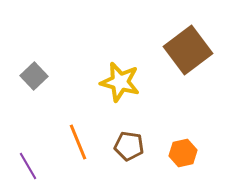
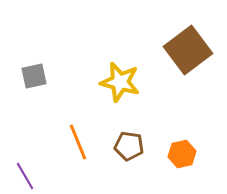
gray square: rotated 32 degrees clockwise
orange hexagon: moved 1 px left, 1 px down
purple line: moved 3 px left, 10 px down
